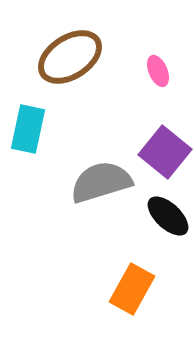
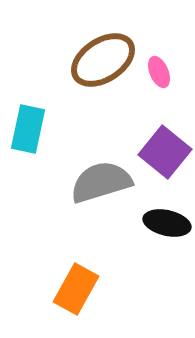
brown ellipse: moved 33 px right, 3 px down
pink ellipse: moved 1 px right, 1 px down
black ellipse: moved 1 px left, 7 px down; rotated 30 degrees counterclockwise
orange rectangle: moved 56 px left
